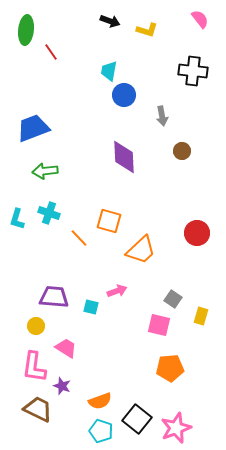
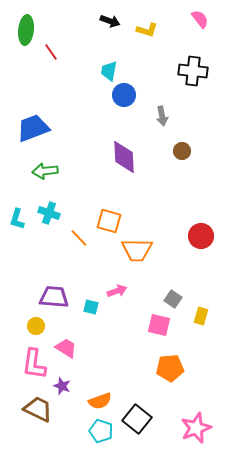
red circle: moved 4 px right, 3 px down
orange trapezoid: moved 4 px left; rotated 44 degrees clockwise
pink L-shape: moved 3 px up
pink star: moved 20 px right
